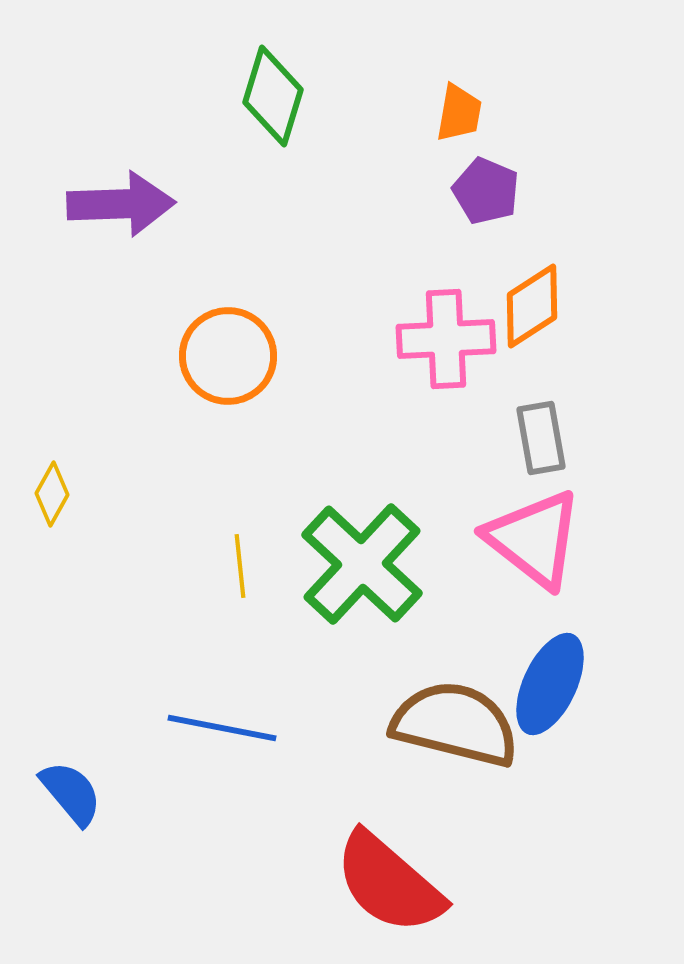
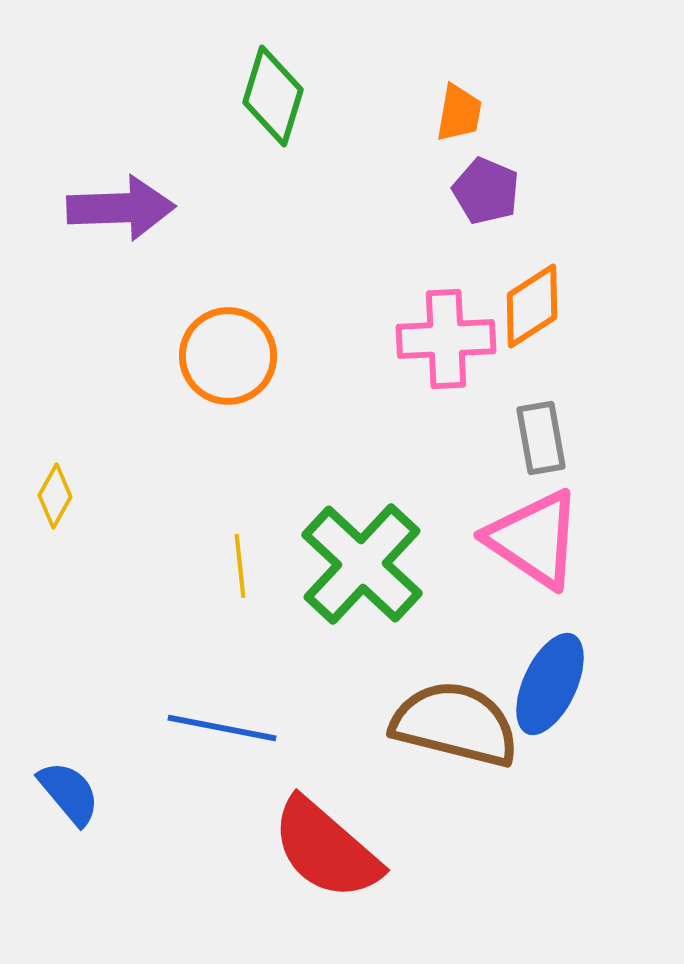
purple arrow: moved 4 px down
yellow diamond: moved 3 px right, 2 px down
pink triangle: rotated 4 degrees counterclockwise
blue semicircle: moved 2 px left
red semicircle: moved 63 px left, 34 px up
